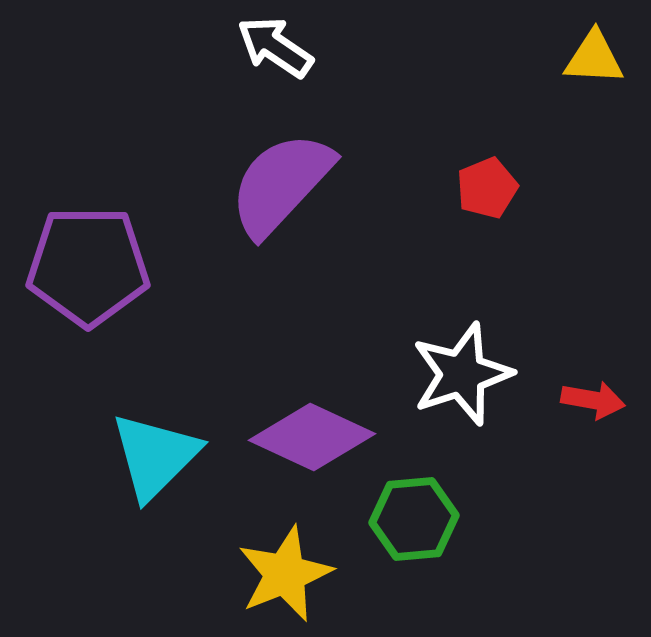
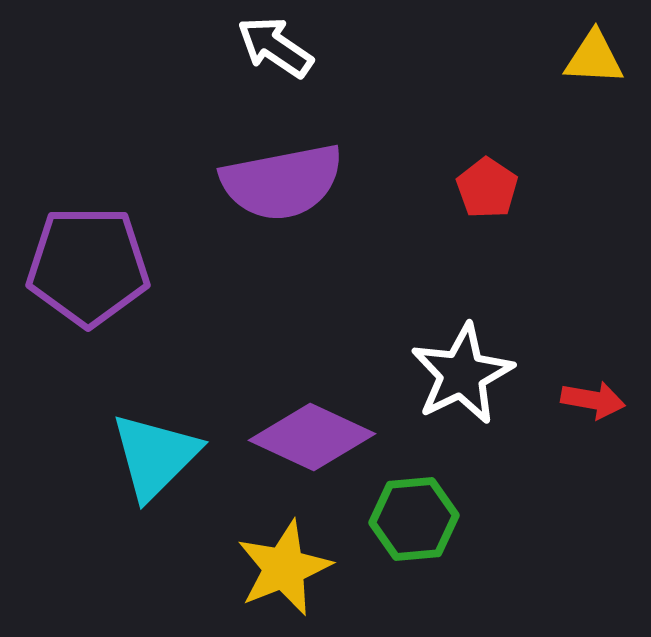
purple semicircle: moved 1 px right, 2 px up; rotated 144 degrees counterclockwise
red pentagon: rotated 16 degrees counterclockwise
white star: rotated 8 degrees counterclockwise
yellow star: moved 1 px left, 6 px up
